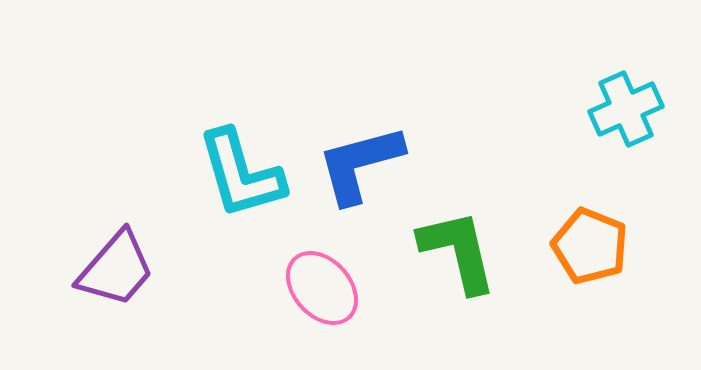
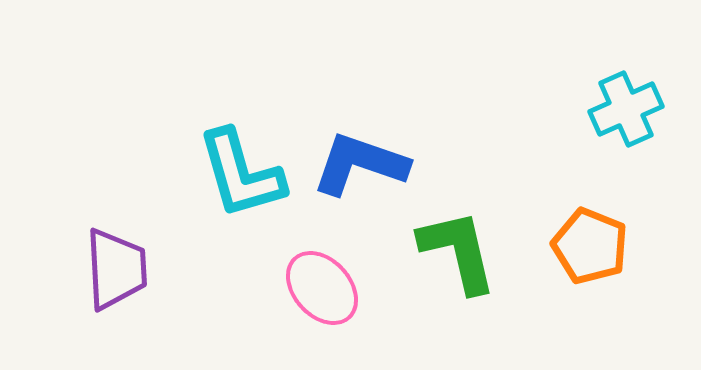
blue L-shape: rotated 34 degrees clockwise
purple trapezoid: rotated 44 degrees counterclockwise
